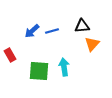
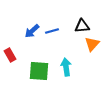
cyan arrow: moved 2 px right
